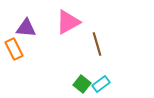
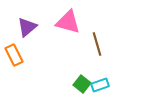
pink triangle: rotated 44 degrees clockwise
purple triangle: moved 1 px right, 1 px up; rotated 45 degrees counterclockwise
orange rectangle: moved 6 px down
cyan rectangle: moved 1 px left, 1 px down; rotated 18 degrees clockwise
